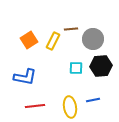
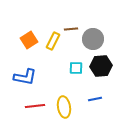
blue line: moved 2 px right, 1 px up
yellow ellipse: moved 6 px left
